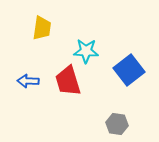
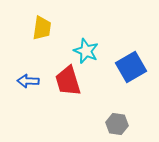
cyan star: rotated 20 degrees clockwise
blue square: moved 2 px right, 3 px up; rotated 8 degrees clockwise
